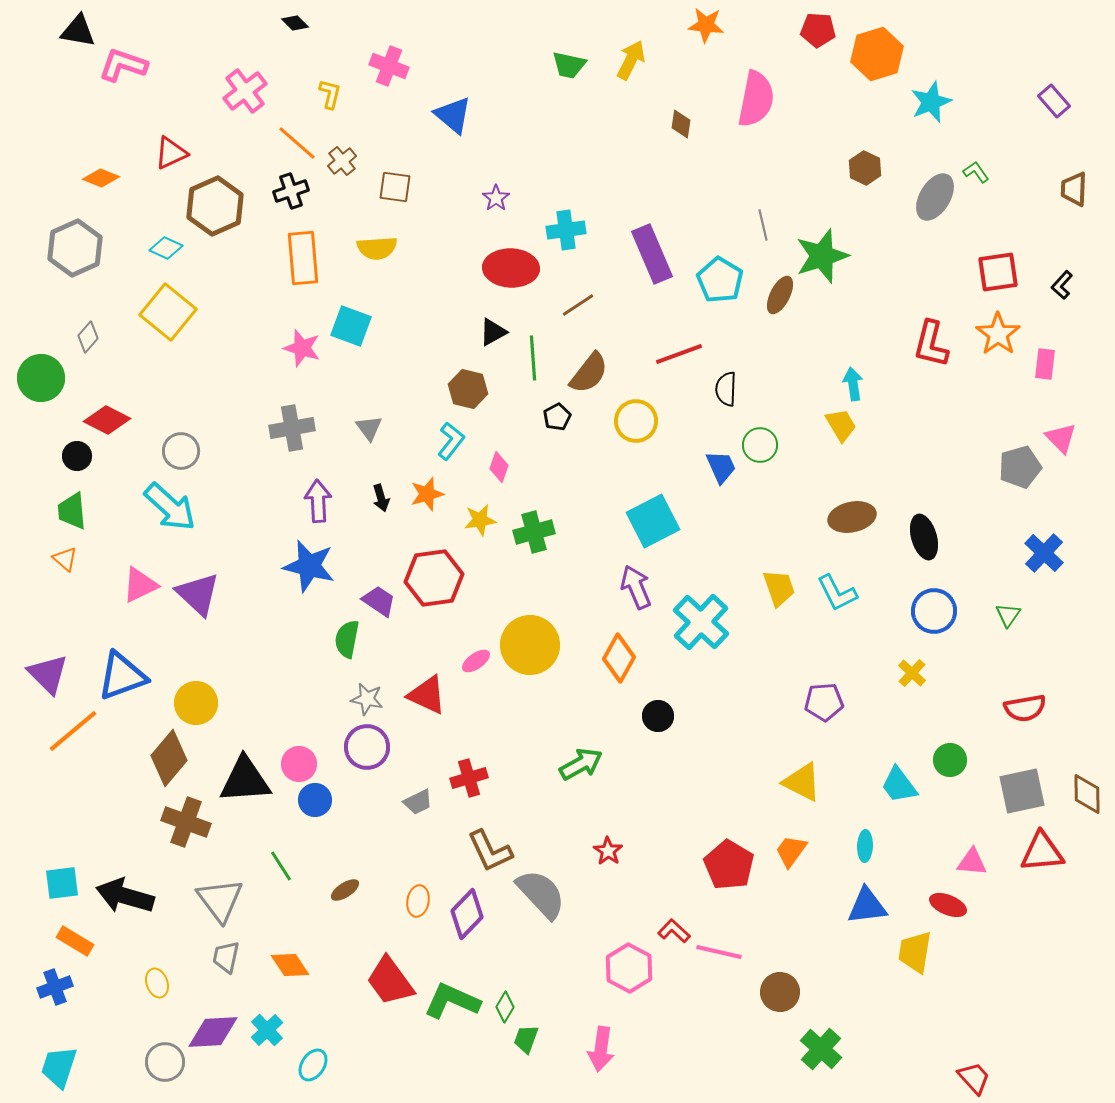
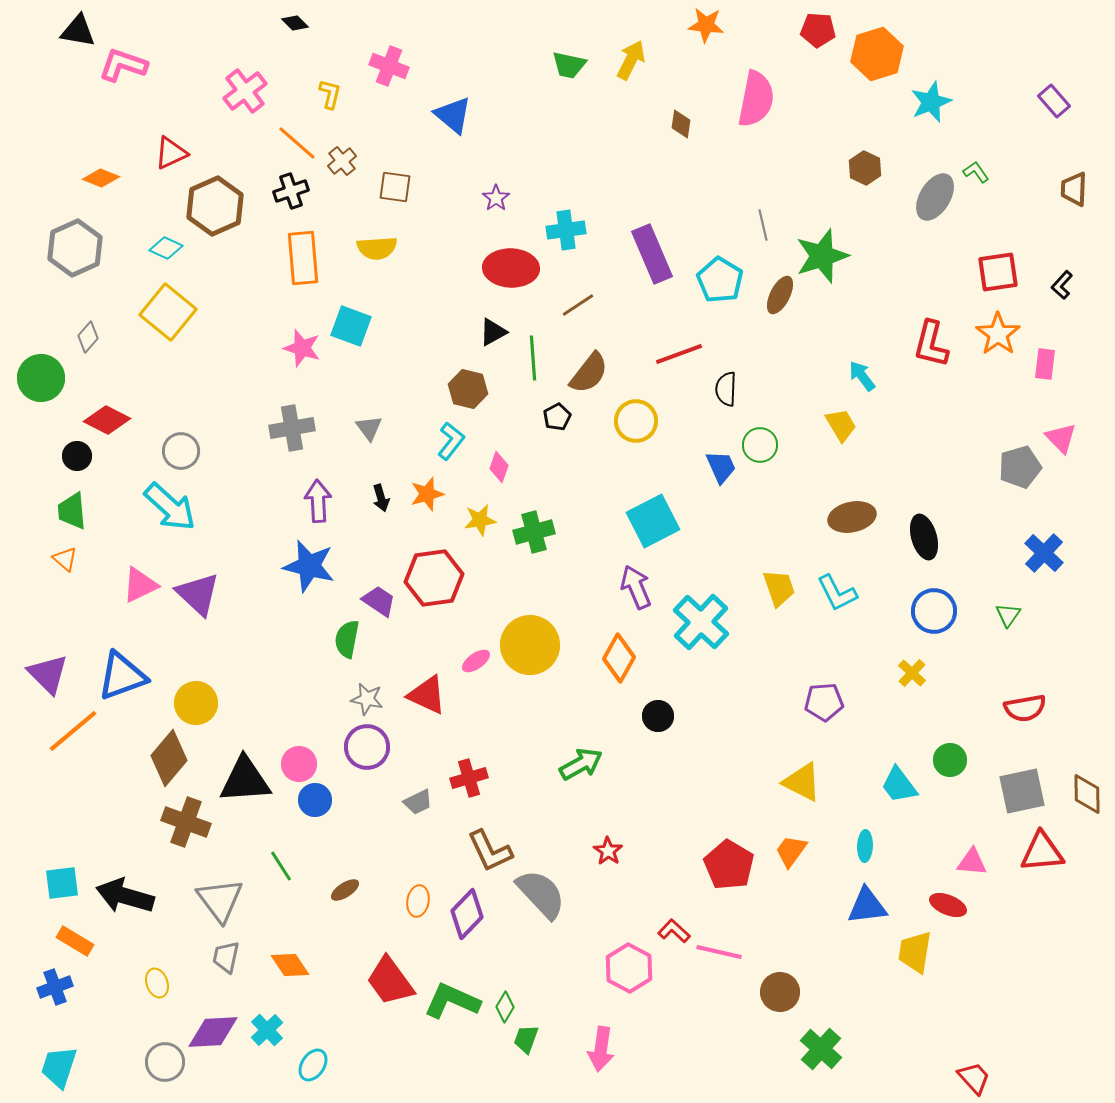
cyan arrow at (853, 384): moved 9 px right, 8 px up; rotated 28 degrees counterclockwise
